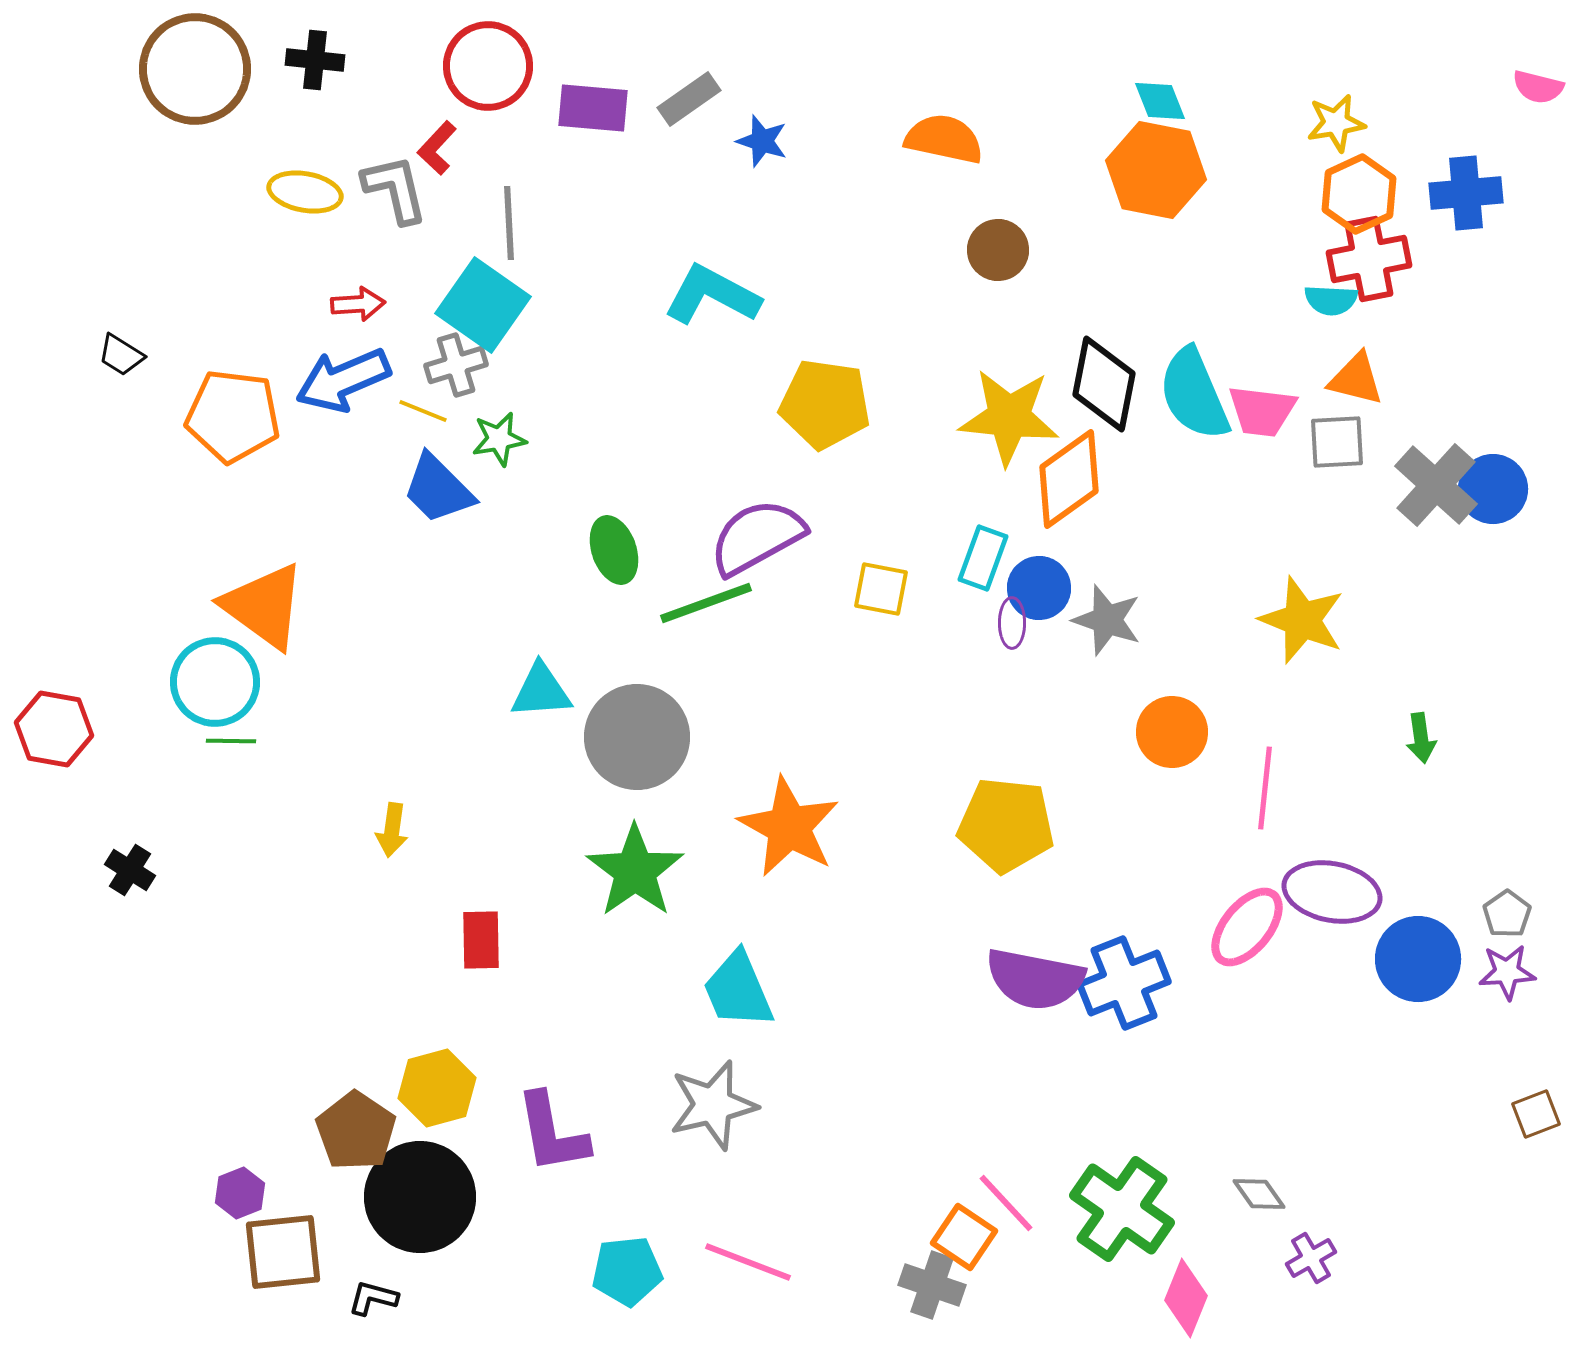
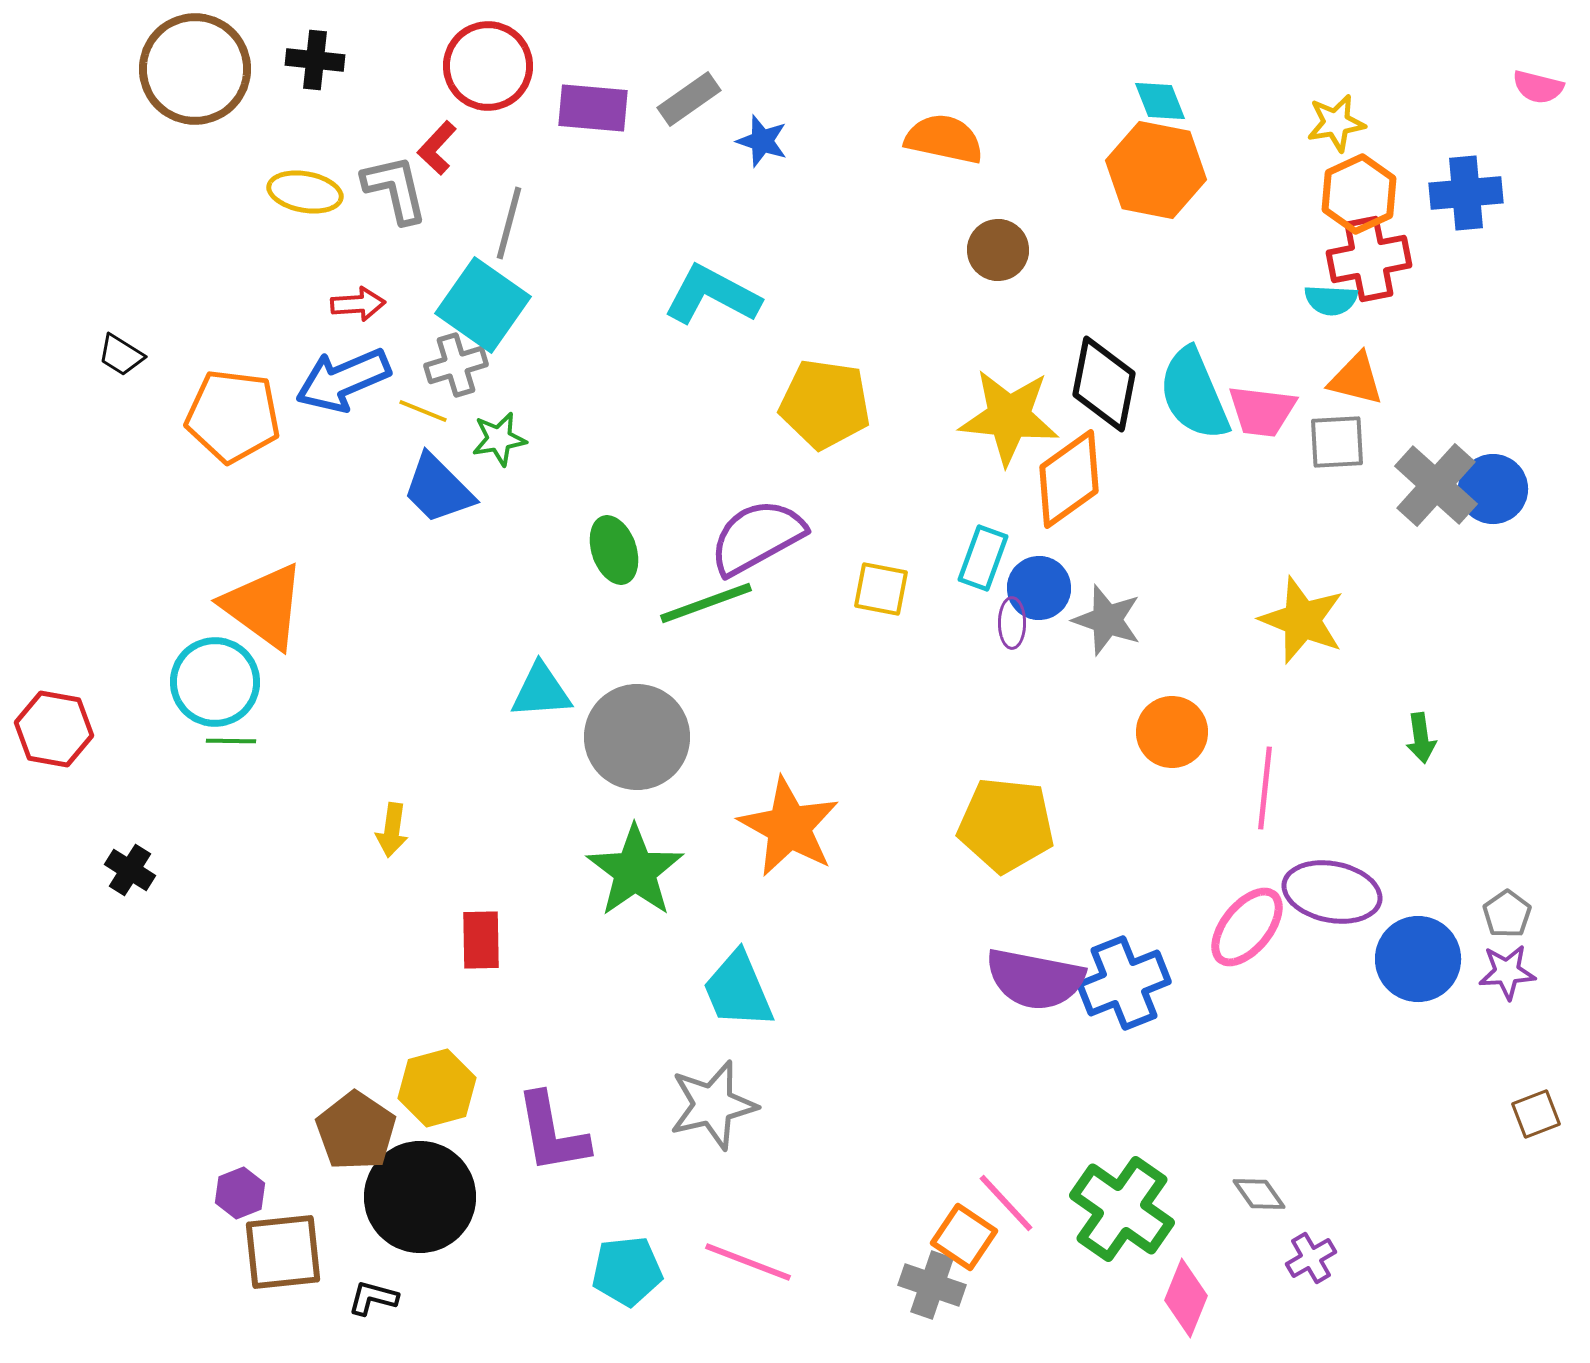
gray line at (509, 223): rotated 18 degrees clockwise
